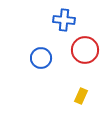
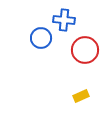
blue circle: moved 20 px up
yellow rectangle: rotated 42 degrees clockwise
